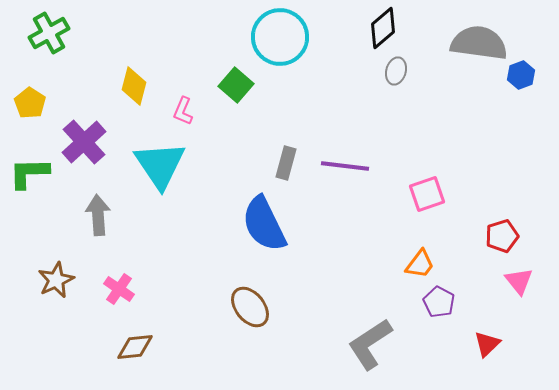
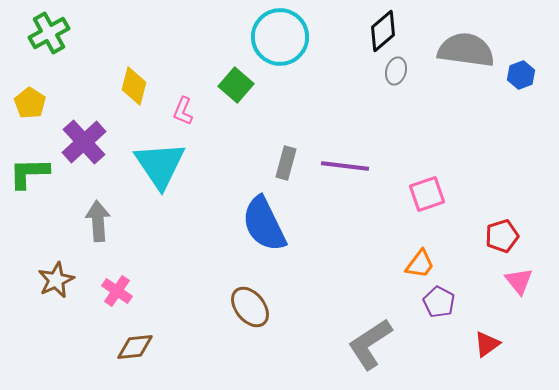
black diamond: moved 3 px down
gray semicircle: moved 13 px left, 7 px down
gray arrow: moved 6 px down
pink cross: moved 2 px left, 2 px down
red triangle: rotated 8 degrees clockwise
